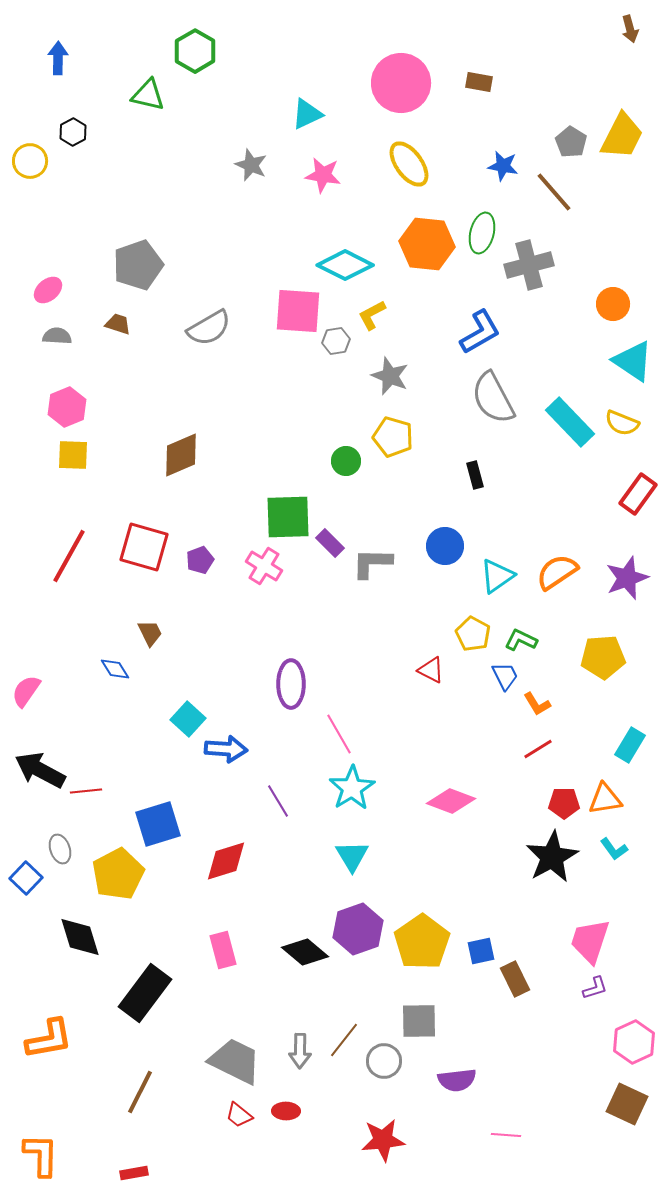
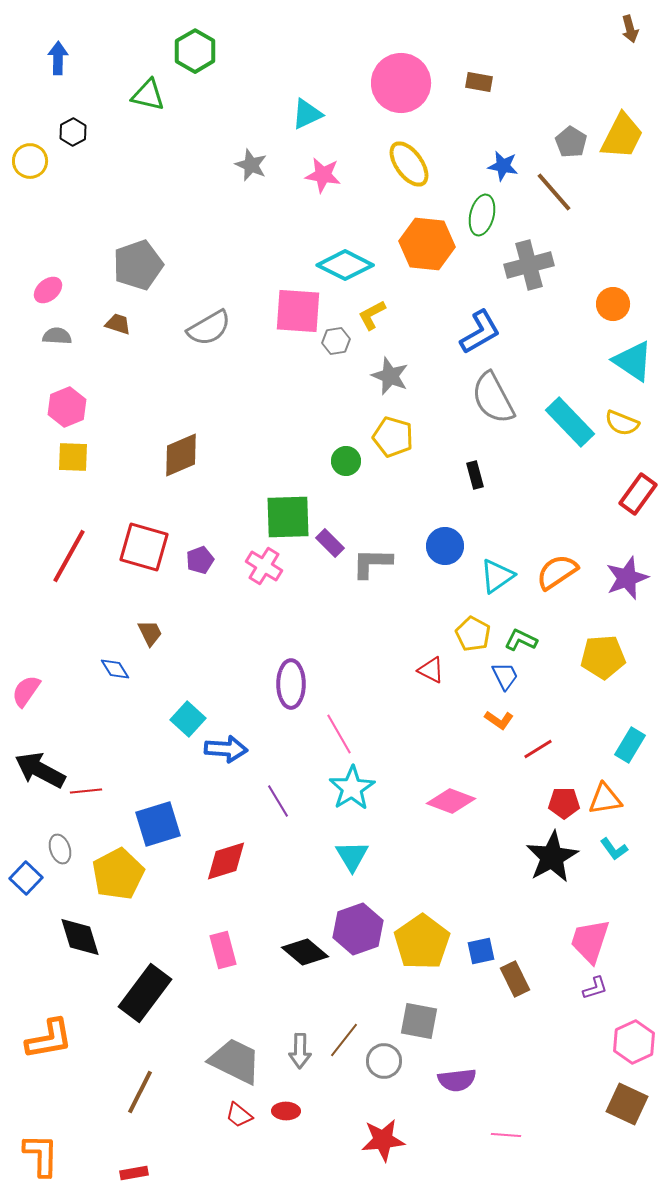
green ellipse at (482, 233): moved 18 px up
yellow square at (73, 455): moved 2 px down
orange L-shape at (537, 704): moved 38 px left, 16 px down; rotated 24 degrees counterclockwise
gray square at (419, 1021): rotated 12 degrees clockwise
